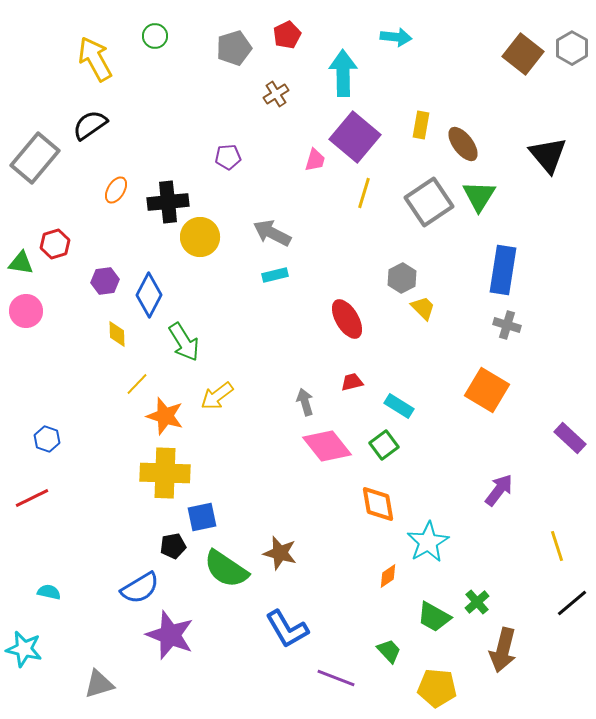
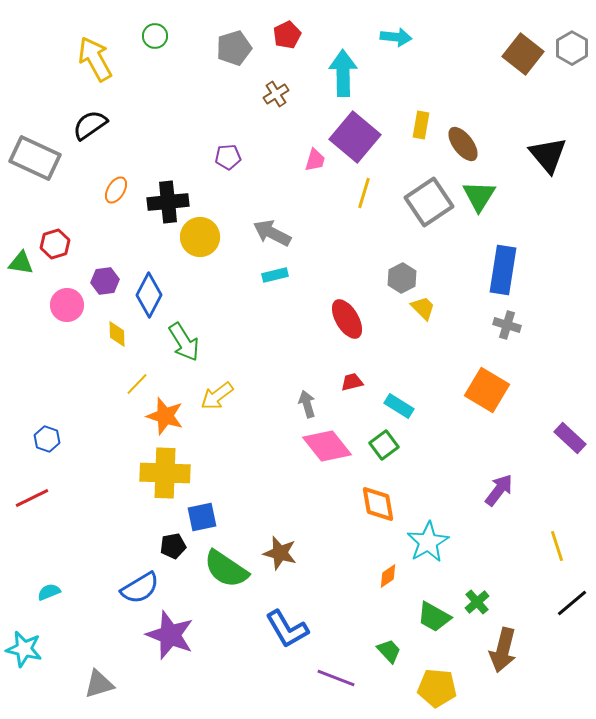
gray rectangle at (35, 158): rotated 75 degrees clockwise
pink circle at (26, 311): moved 41 px right, 6 px up
gray arrow at (305, 402): moved 2 px right, 2 px down
cyan semicircle at (49, 592): rotated 35 degrees counterclockwise
